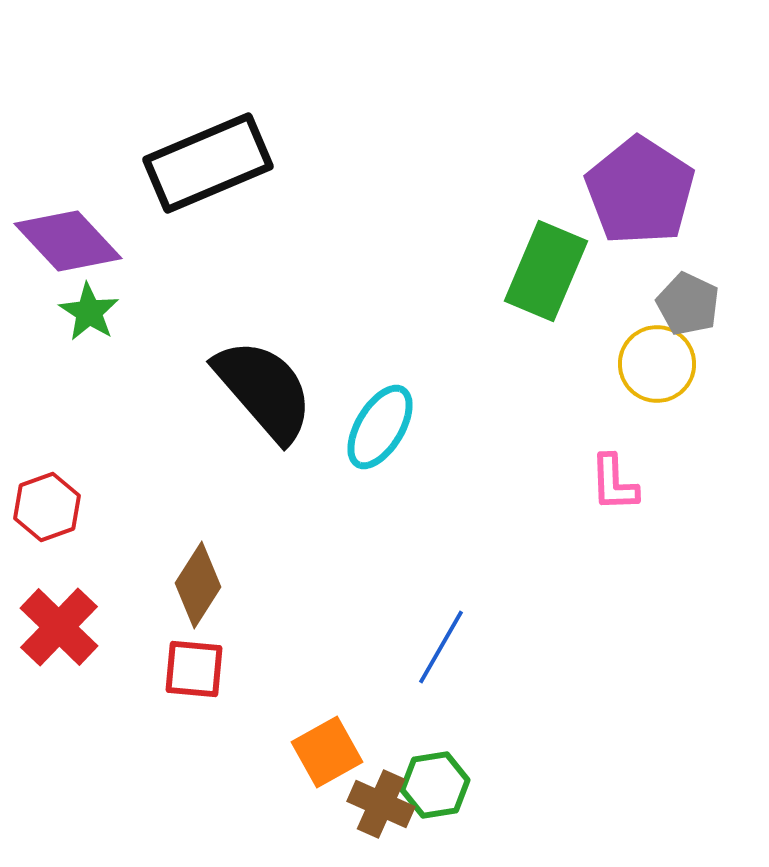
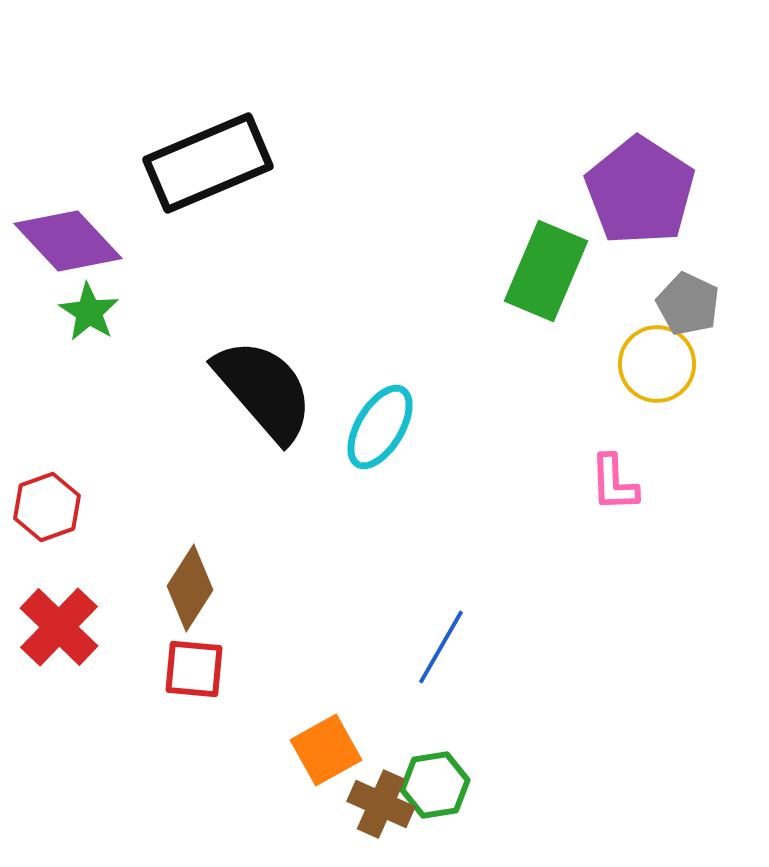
brown diamond: moved 8 px left, 3 px down
orange square: moved 1 px left, 2 px up
